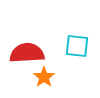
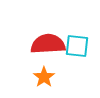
red semicircle: moved 21 px right, 9 px up
